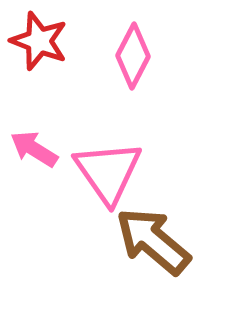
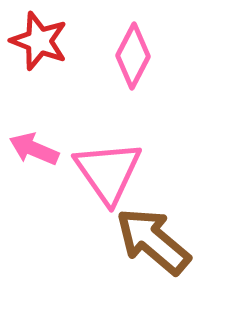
pink arrow: rotated 9 degrees counterclockwise
